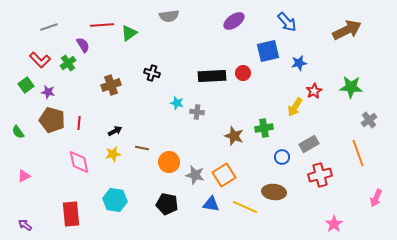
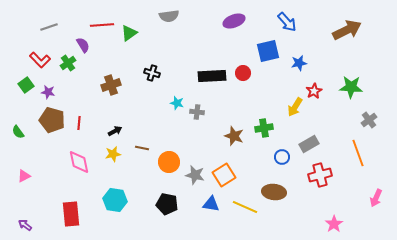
purple ellipse at (234, 21): rotated 15 degrees clockwise
